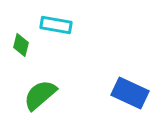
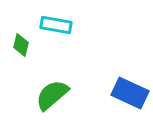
green semicircle: moved 12 px right
